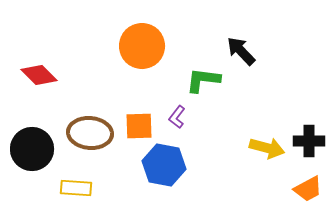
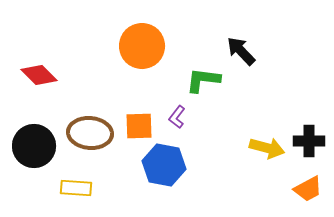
black circle: moved 2 px right, 3 px up
